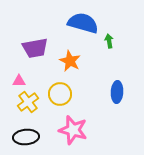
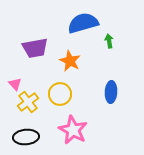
blue semicircle: rotated 32 degrees counterclockwise
pink triangle: moved 4 px left, 3 px down; rotated 48 degrees clockwise
blue ellipse: moved 6 px left
pink star: rotated 12 degrees clockwise
